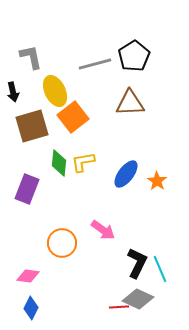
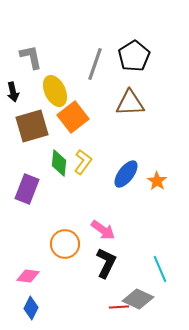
gray line: rotated 56 degrees counterclockwise
yellow L-shape: rotated 135 degrees clockwise
orange circle: moved 3 px right, 1 px down
black L-shape: moved 31 px left
